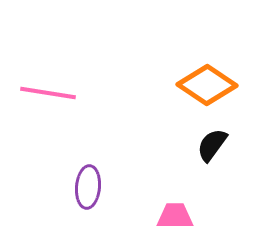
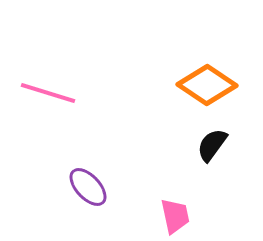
pink line: rotated 8 degrees clockwise
purple ellipse: rotated 48 degrees counterclockwise
pink trapezoid: rotated 78 degrees clockwise
